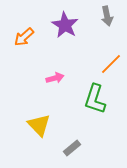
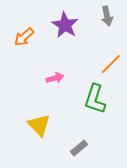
gray rectangle: moved 7 px right
